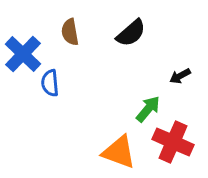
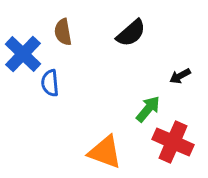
brown semicircle: moved 7 px left
orange triangle: moved 14 px left
